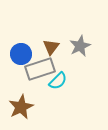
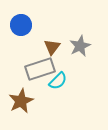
brown triangle: moved 1 px right
blue circle: moved 29 px up
brown star: moved 6 px up
